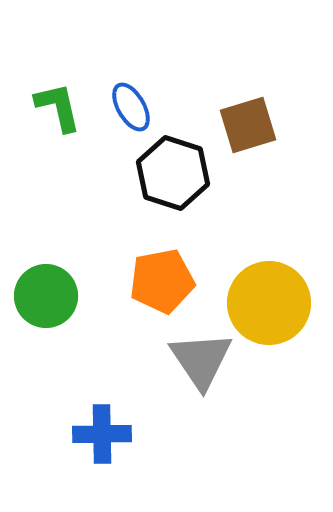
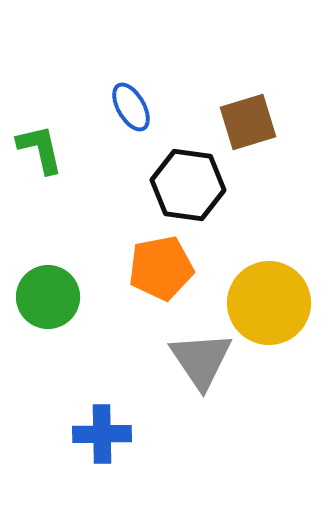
green L-shape: moved 18 px left, 42 px down
brown square: moved 3 px up
black hexagon: moved 15 px right, 12 px down; rotated 10 degrees counterclockwise
orange pentagon: moved 1 px left, 13 px up
green circle: moved 2 px right, 1 px down
